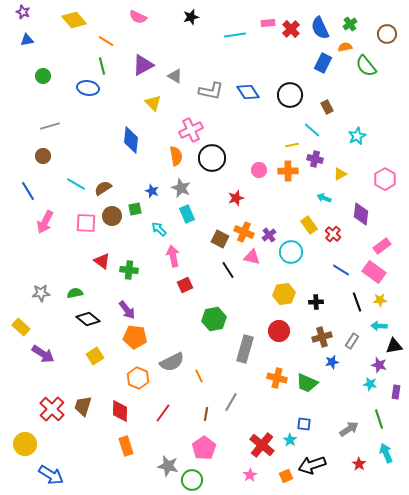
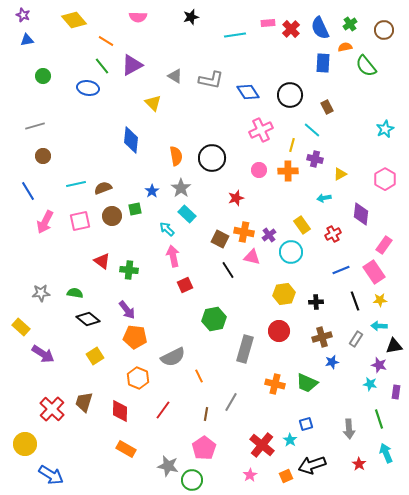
purple star at (23, 12): moved 3 px down
pink semicircle at (138, 17): rotated 24 degrees counterclockwise
brown circle at (387, 34): moved 3 px left, 4 px up
blue rectangle at (323, 63): rotated 24 degrees counterclockwise
purple triangle at (143, 65): moved 11 px left
green line at (102, 66): rotated 24 degrees counterclockwise
gray L-shape at (211, 91): moved 11 px up
gray line at (50, 126): moved 15 px left
pink cross at (191, 130): moved 70 px right
cyan star at (357, 136): moved 28 px right, 7 px up
yellow line at (292, 145): rotated 64 degrees counterclockwise
cyan line at (76, 184): rotated 42 degrees counterclockwise
brown semicircle at (103, 188): rotated 12 degrees clockwise
gray star at (181, 188): rotated 12 degrees clockwise
blue star at (152, 191): rotated 16 degrees clockwise
cyan arrow at (324, 198): rotated 32 degrees counterclockwise
cyan rectangle at (187, 214): rotated 24 degrees counterclockwise
pink square at (86, 223): moved 6 px left, 2 px up; rotated 15 degrees counterclockwise
yellow rectangle at (309, 225): moved 7 px left
cyan arrow at (159, 229): moved 8 px right
orange cross at (244, 232): rotated 12 degrees counterclockwise
red cross at (333, 234): rotated 21 degrees clockwise
pink rectangle at (382, 246): moved 2 px right, 1 px up; rotated 18 degrees counterclockwise
blue line at (341, 270): rotated 54 degrees counterclockwise
pink rectangle at (374, 272): rotated 20 degrees clockwise
green semicircle at (75, 293): rotated 21 degrees clockwise
black line at (357, 302): moved 2 px left, 1 px up
gray rectangle at (352, 341): moved 4 px right, 2 px up
gray semicircle at (172, 362): moved 1 px right, 5 px up
orange cross at (277, 378): moved 2 px left, 6 px down
brown trapezoid at (83, 406): moved 1 px right, 4 px up
red line at (163, 413): moved 3 px up
blue square at (304, 424): moved 2 px right; rotated 24 degrees counterclockwise
gray arrow at (349, 429): rotated 120 degrees clockwise
orange rectangle at (126, 446): moved 3 px down; rotated 42 degrees counterclockwise
